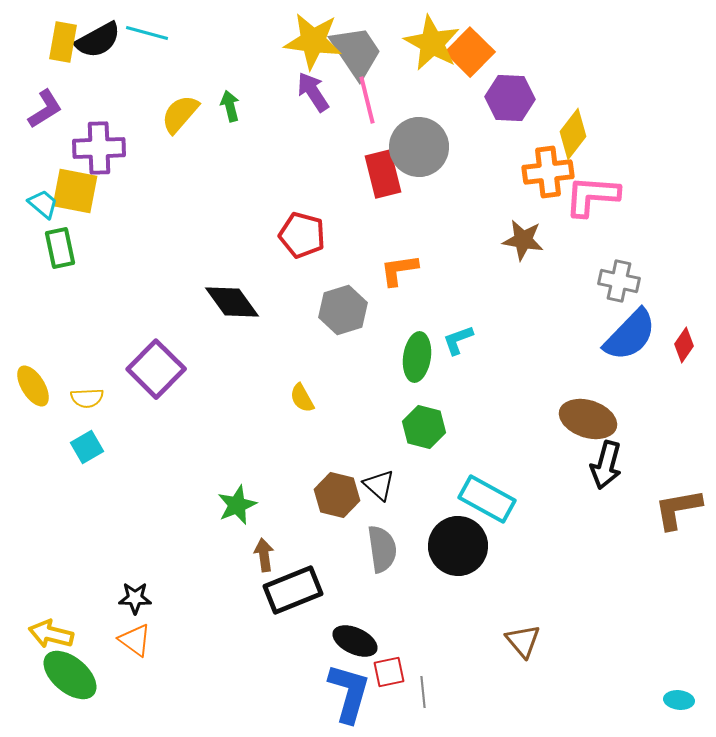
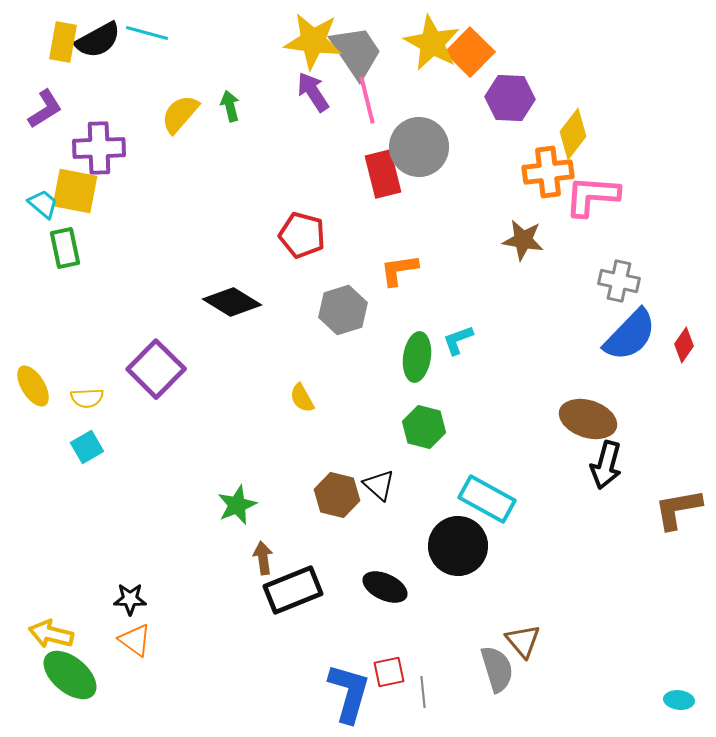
green rectangle at (60, 248): moved 5 px right
black diamond at (232, 302): rotated 22 degrees counterclockwise
gray semicircle at (382, 549): moved 115 px right, 120 px down; rotated 9 degrees counterclockwise
brown arrow at (264, 555): moved 1 px left, 3 px down
black star at (135, 598): moved 5 px left, 1 px down
black ellipse at (355, 641): moved 30 px right, 54 px up
